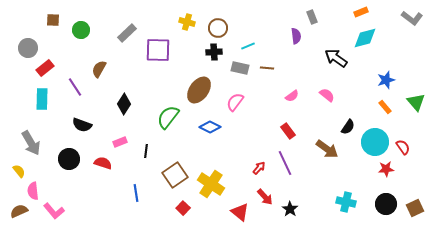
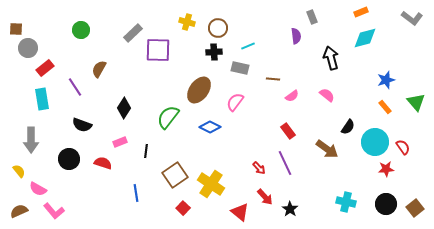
brown square at (53, 20): moved 37 px left, 9 px down
gray rectangle at (127, 33): moved 6 px right
black arrow at (336, 58): moved 5 px left; rotated 40 degrees clockwise
brown line at (267, 68): moved 6 px right, 11 px down
cyan rectangle at (42, 99): rotated 10 degrees counterclockwise
black diamond at (124, 104): moved 4 px down
gray arrow at (31, 143): moved 3 px up; rotated 30 degrees clockwise
red arrow at (259, 168): rotated 96 degrees clockwise
pink semicircle at (33, 191): moved 5 px right, 2 px up; rotated 54 degrees counterclockwise
brown square at (415, 208): rotated 12 degrees counterclockwise
